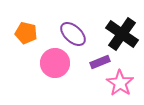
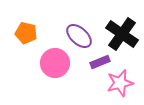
purple ellipse: moved 6 px right, 2 px down
pink star: rotated 24 degrees clockwise
